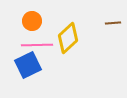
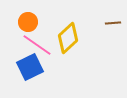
orange circle: moved 4 px left, 1 px down
pink line: rotated 36 degrees clockwise
blue square: moved 2 px right, 2 px down
